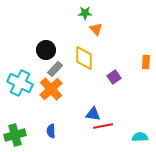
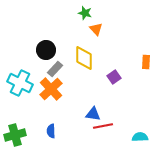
green star: rotated 16 degrees clockwise
